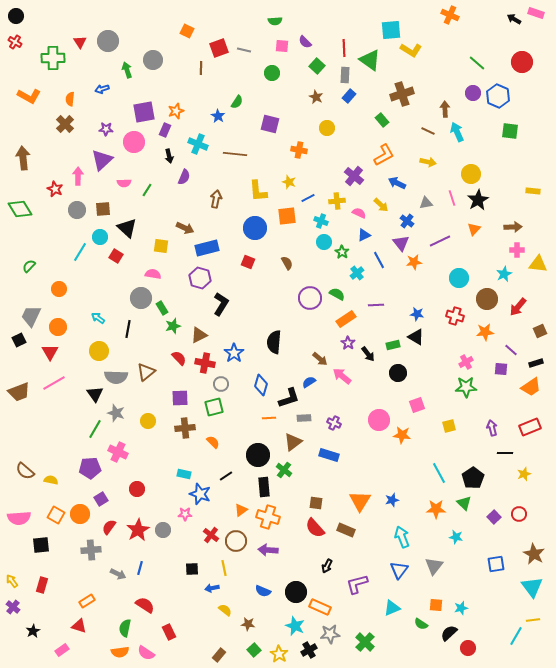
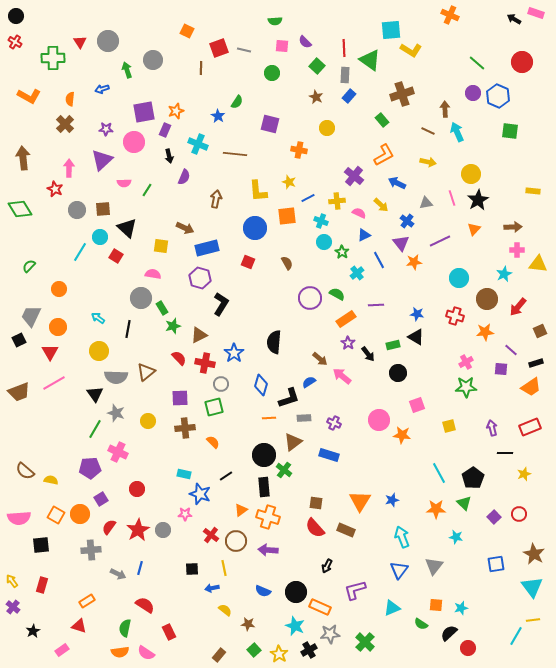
pink arrow at (78, 176): moved 9 px left, 8 px up
black circle at (258, 455): moved 6 px right
purple L-shape at (357, 584): moved 2 px left, 6 px down
